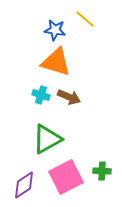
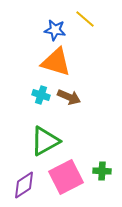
green triangle: moved 2 px left, 2 px down
